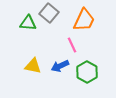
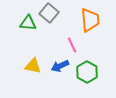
orange trapezoid: moved 6 px right; rotated 30 degrees counterclockwise
